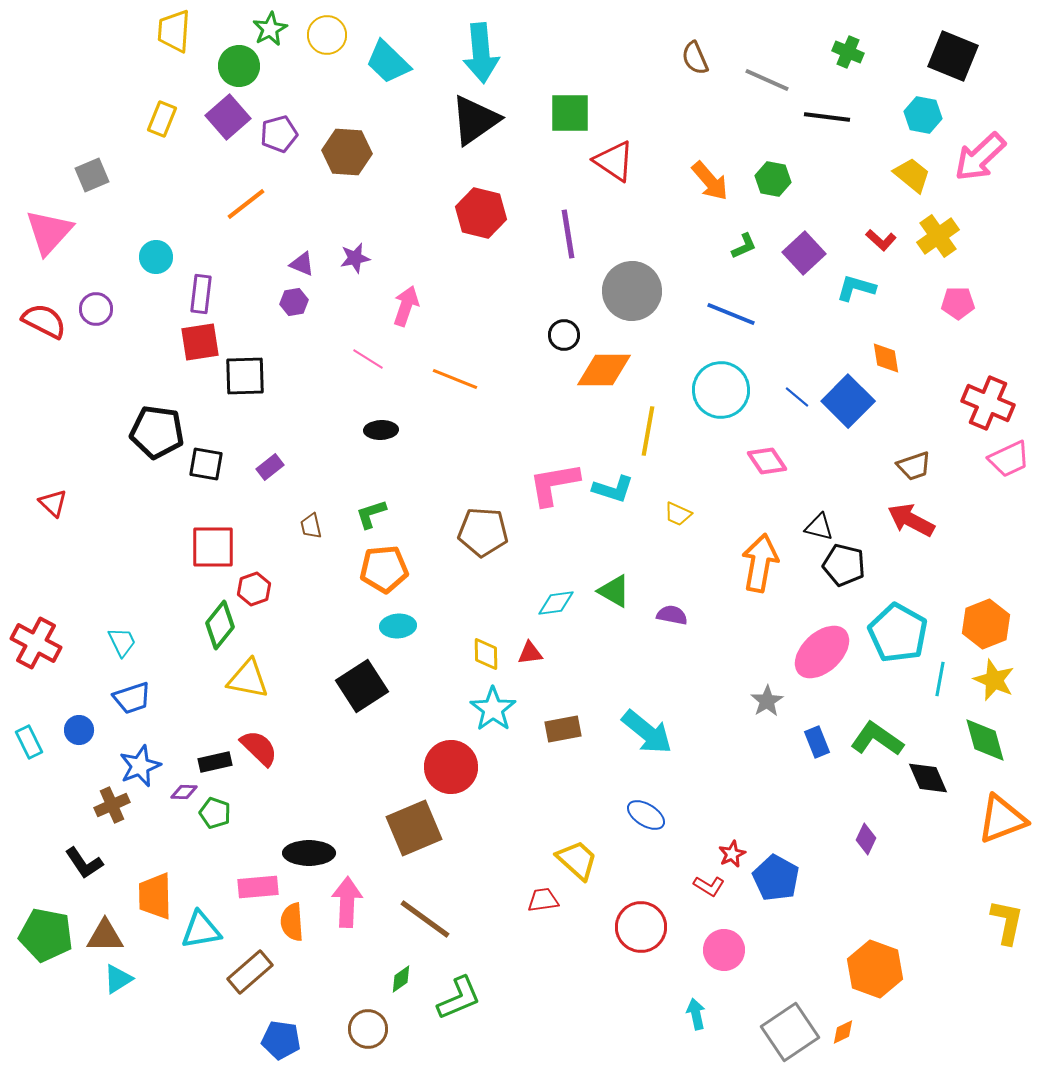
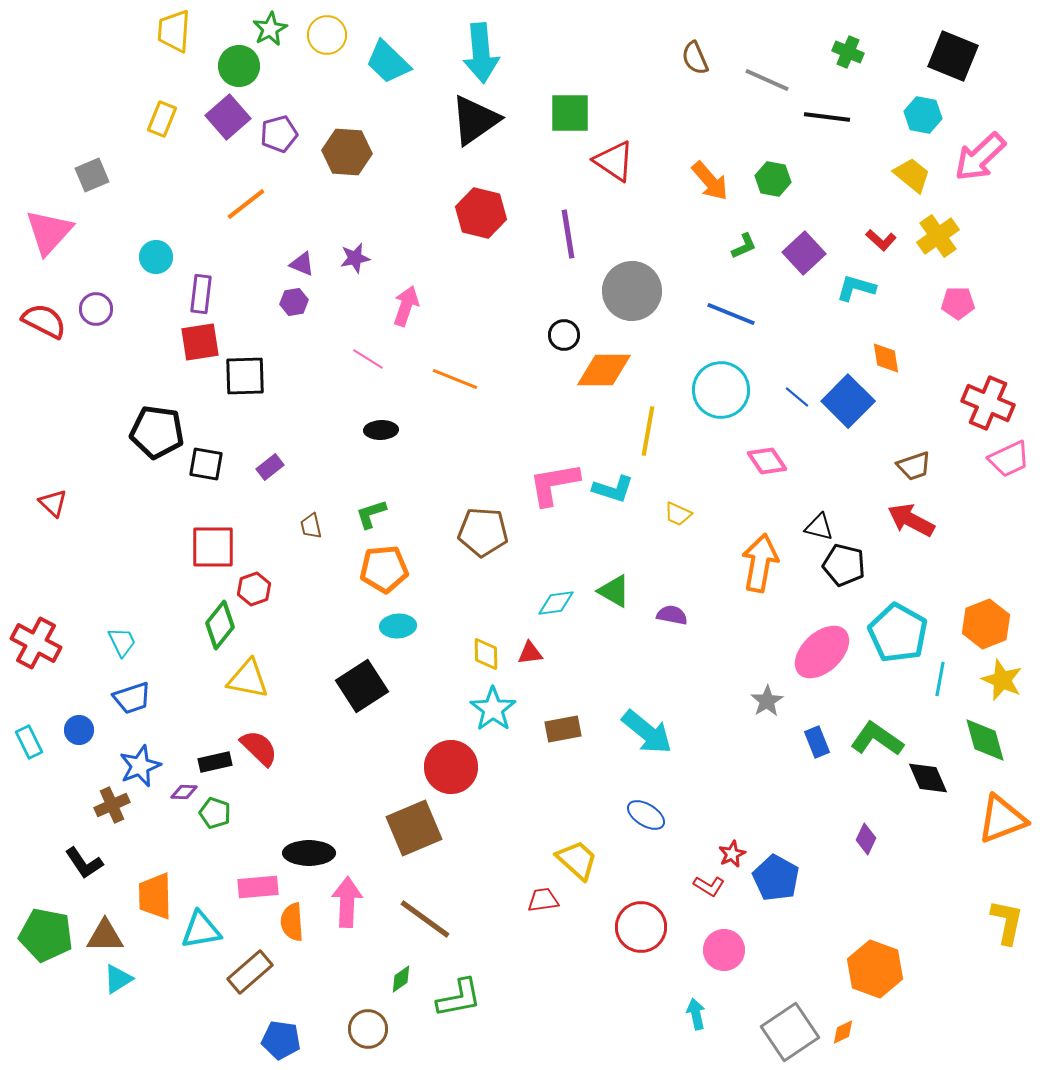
yellow star at (994, 680): moved 8 px right
green L-shape at (459, 998): rotated 12 degrees clockwise
